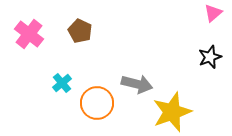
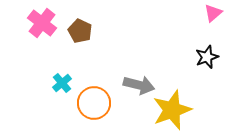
pink cross: moved 13 px right, 11 px up
black star: moved 3 px left
gray arrow: moved 2 px right, 1 px down
orange circle: moved 3 px left
yellow star: moved 2 px up
